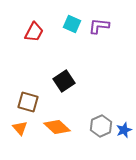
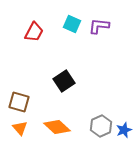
brown square: moved 9 px left
